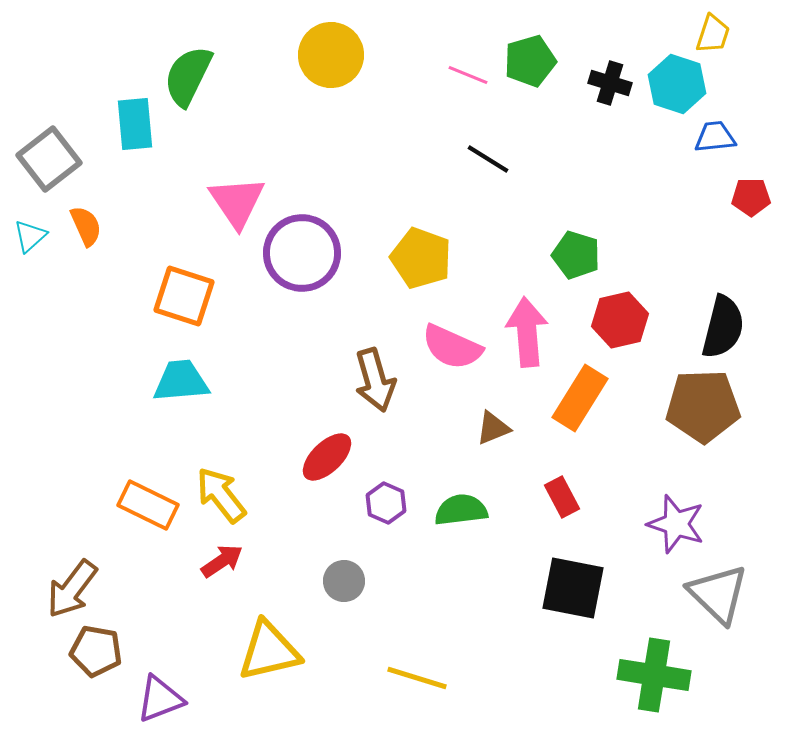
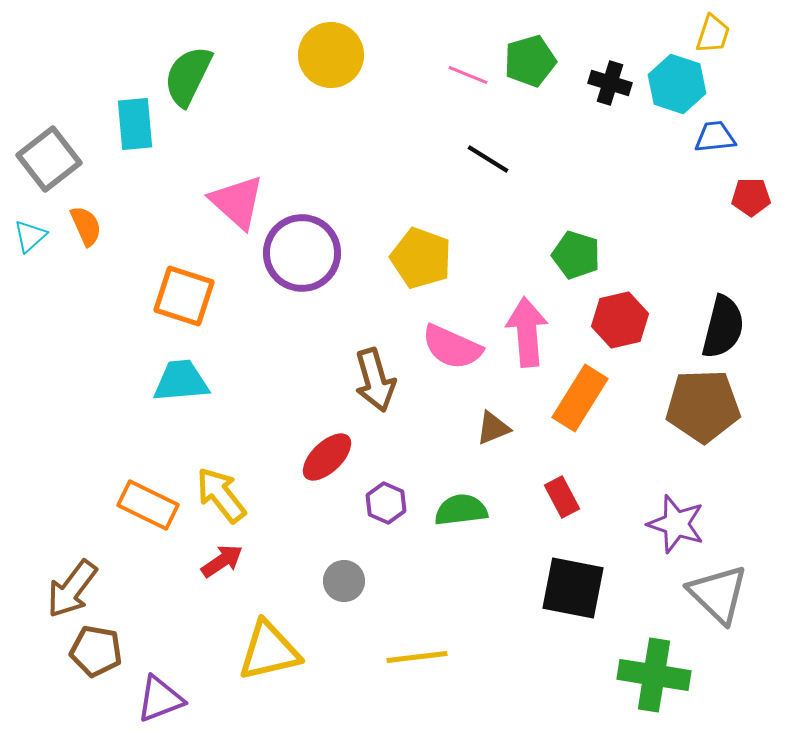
pink triangle at (237, 202): rotated 14 degrees counterclockwise
yellow line at (417, 678): moved 21 px up; rotated 24 degrees counterclockwise
